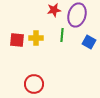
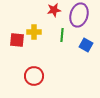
purple ellipse: moved 2 px right
yellow cross: moved 2 px left, 6 px up
blue square: moved 3 px left, 3 px down
red circle: moved 8 px up
